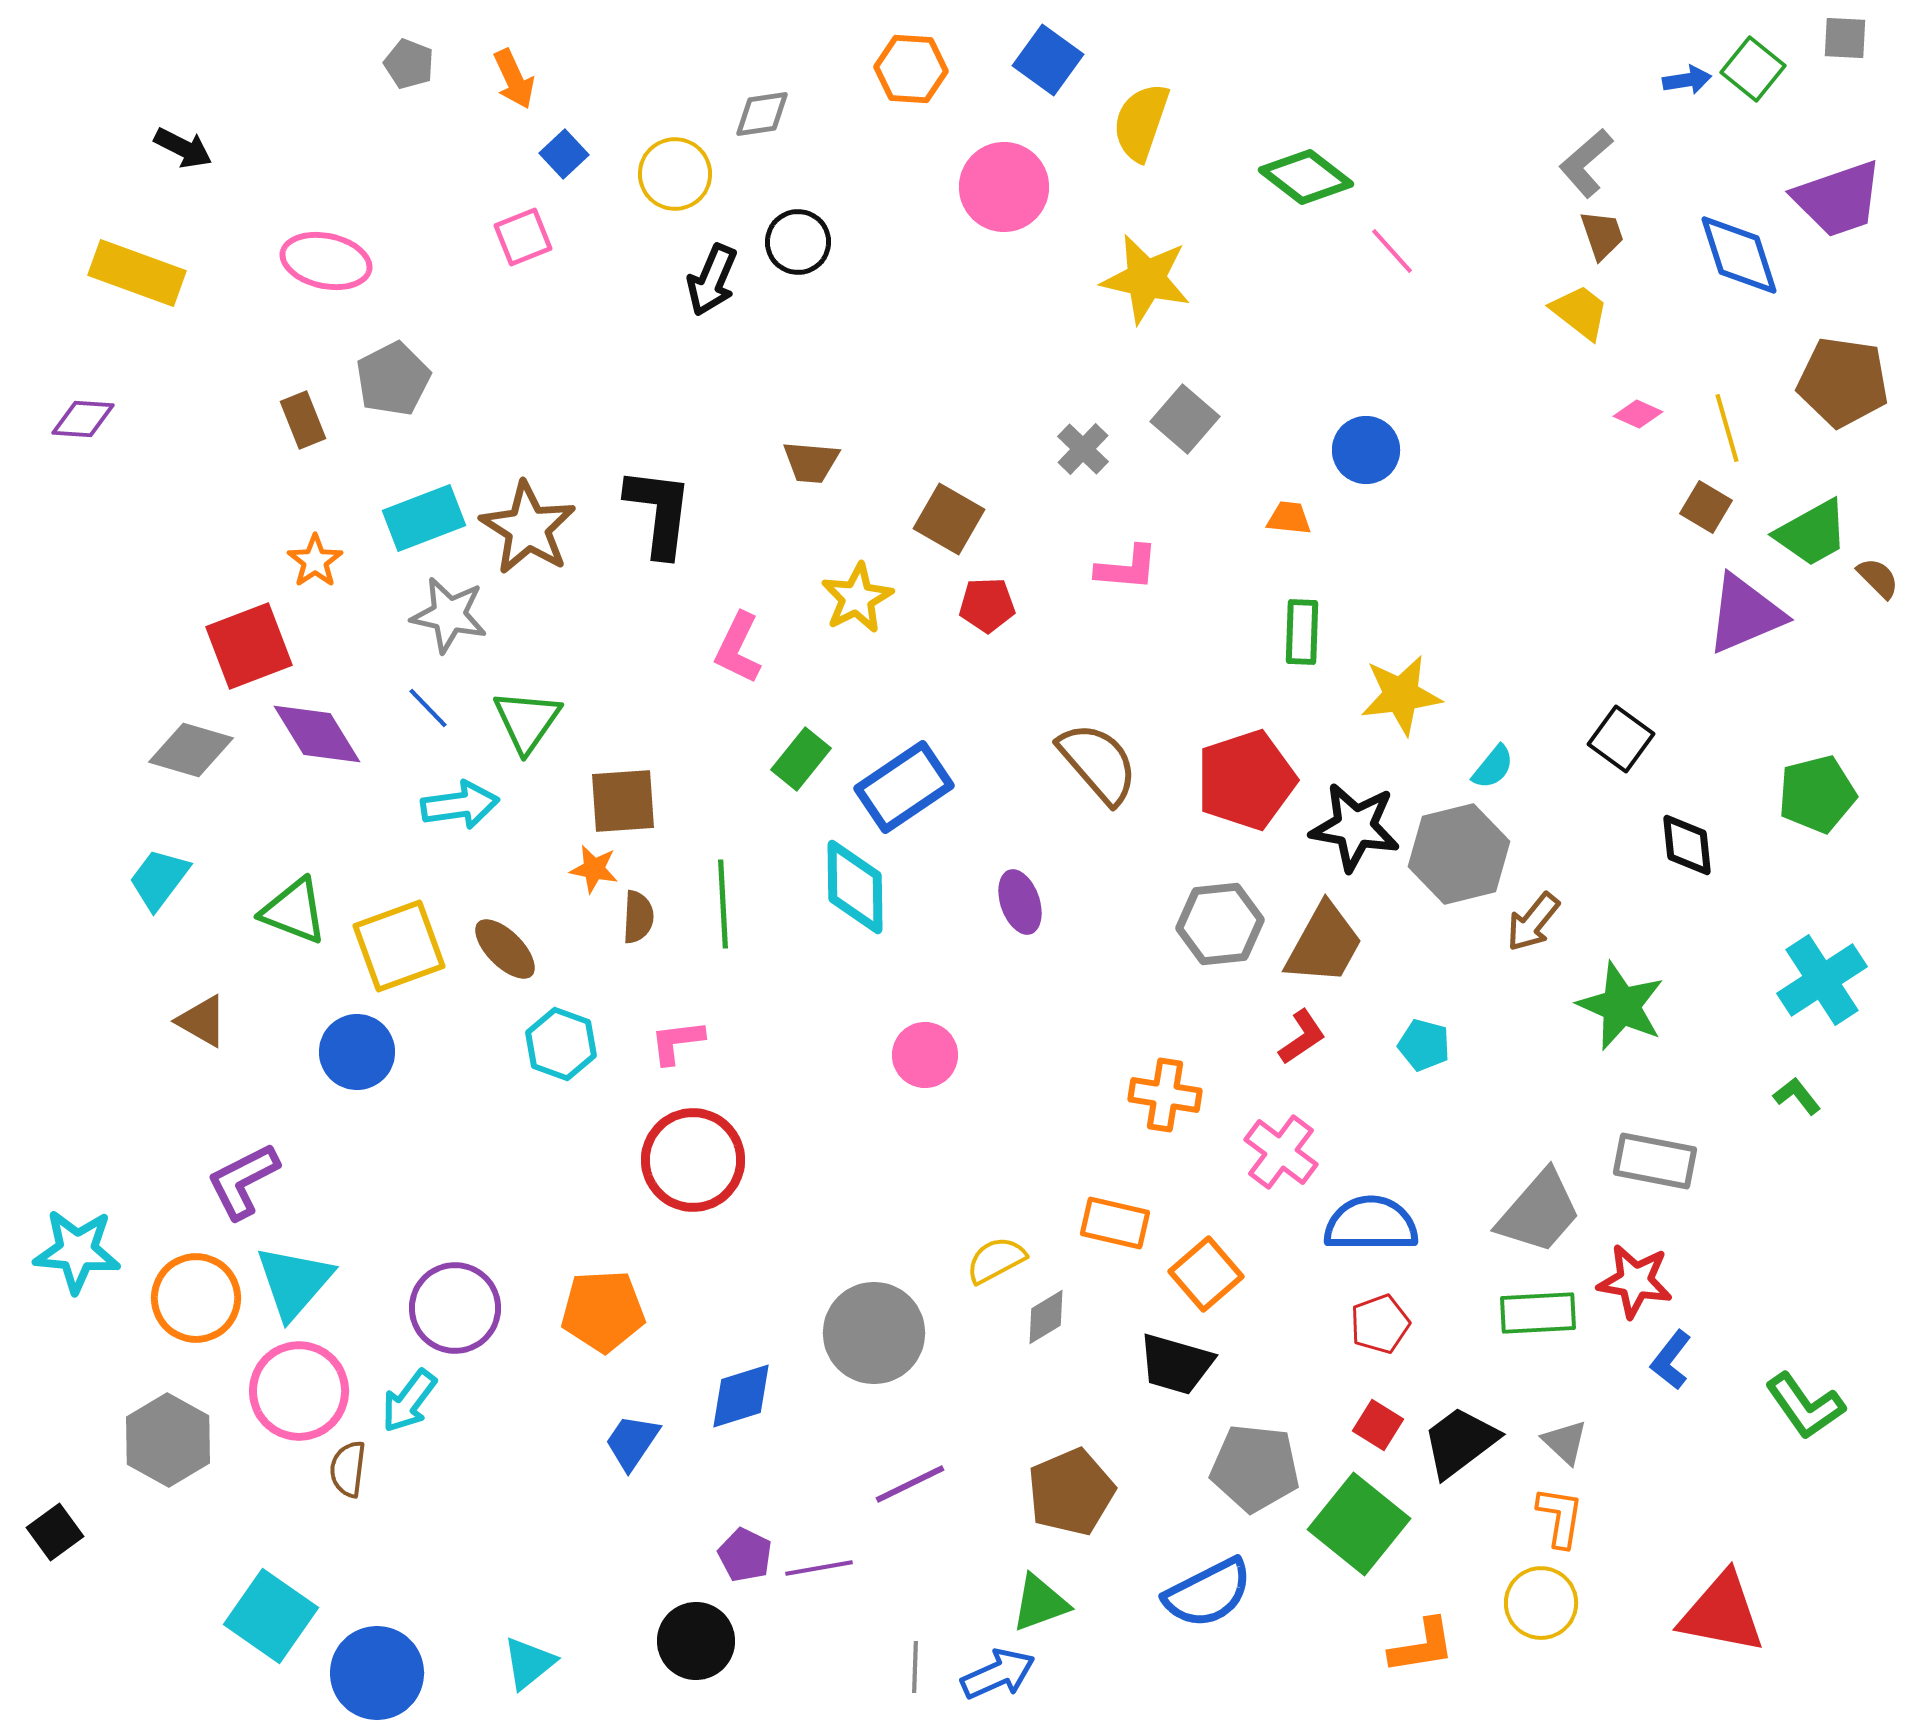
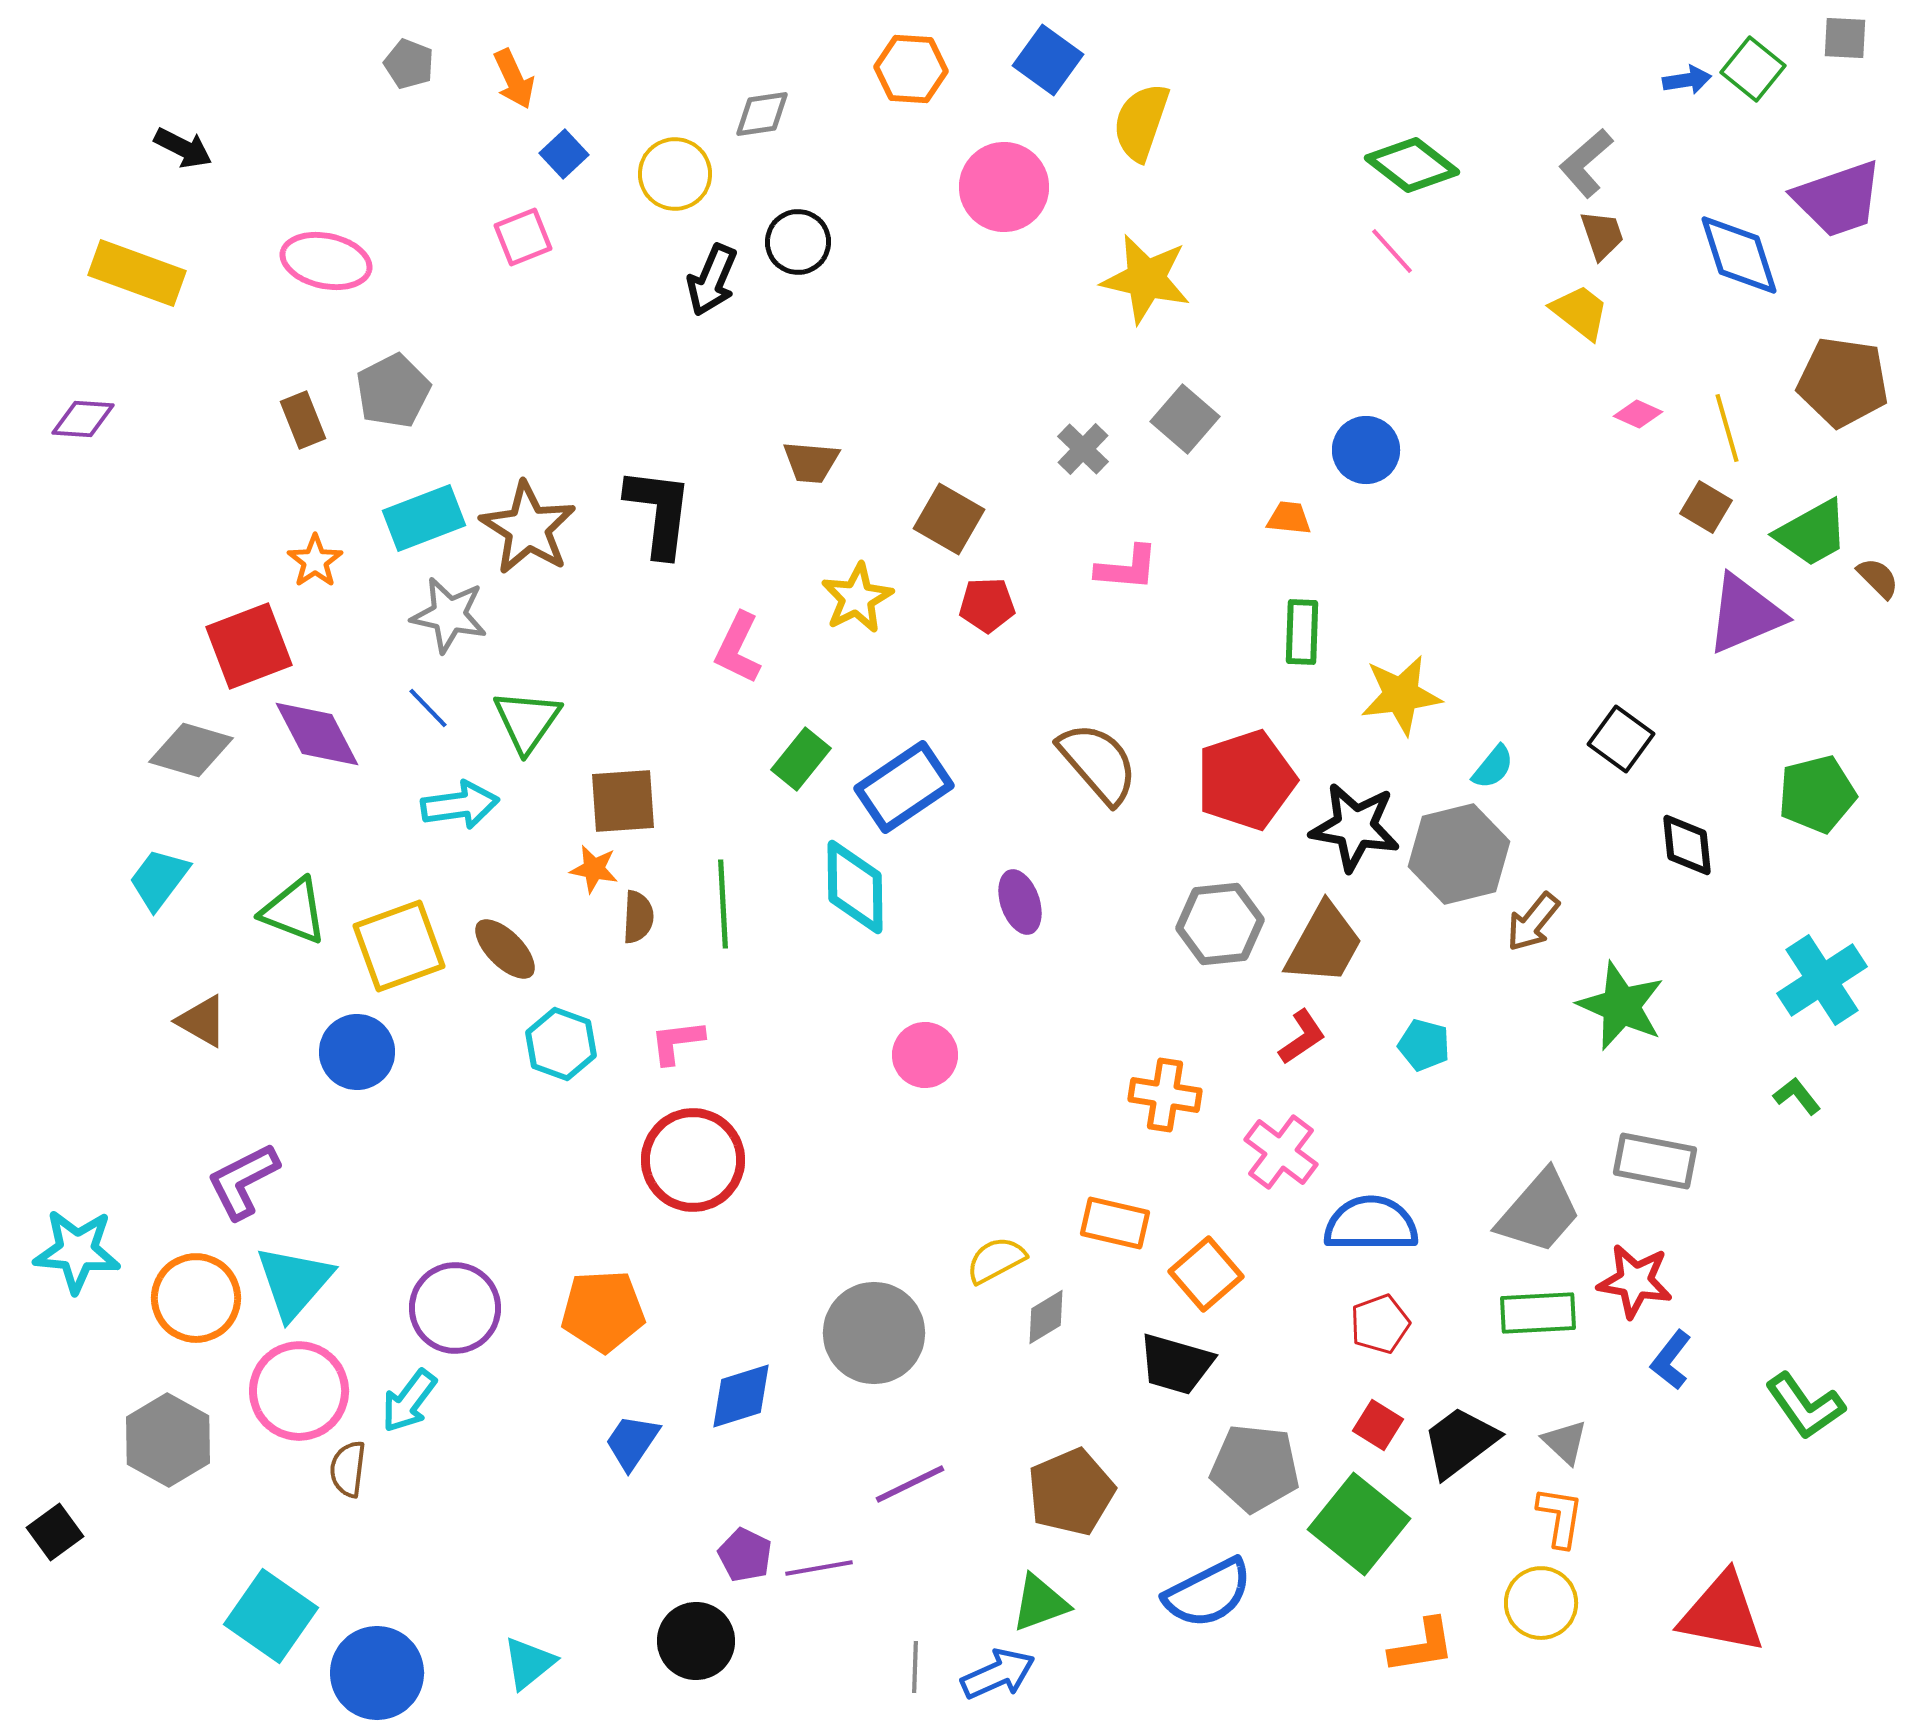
green diamond at (1306, 177): moved 106 px right, 12 px up
gray pentagon at (393, 379): moved 12 px down
purple diamond at (317, 734): rotated 4 degrees clockwise
